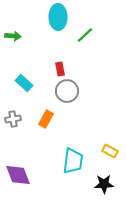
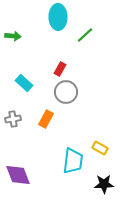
red rectangle: rotated 40 degrees clockwise
gray circle: moved 1 px left, 1 px down
yellow rectangle: moved 10 px left, 3 px up
